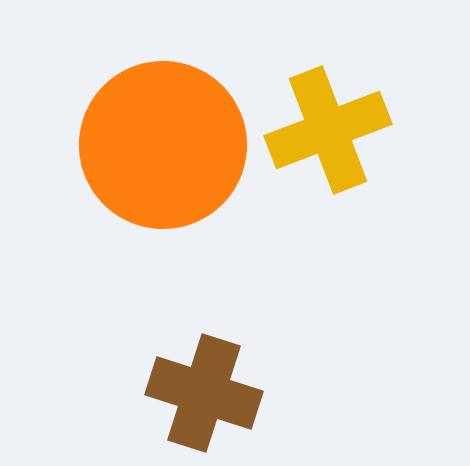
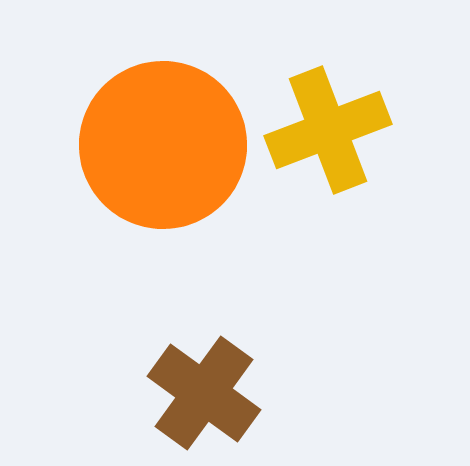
brown cross: rotated 18 degrees clockwise
